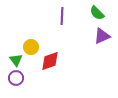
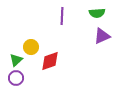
green semicircle: rotated 49 degrees counterclockwise
green triangle: rotated 24 degrees clockwise
